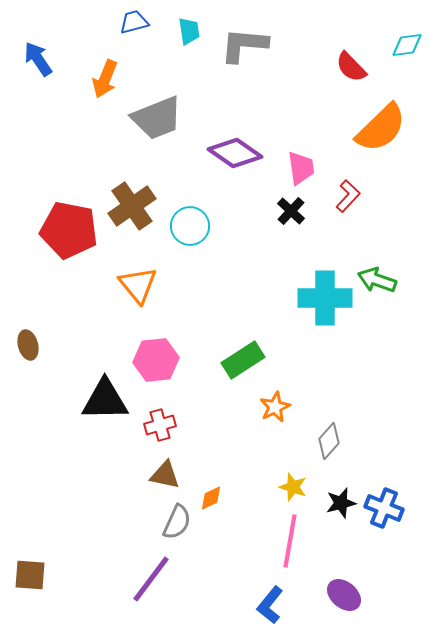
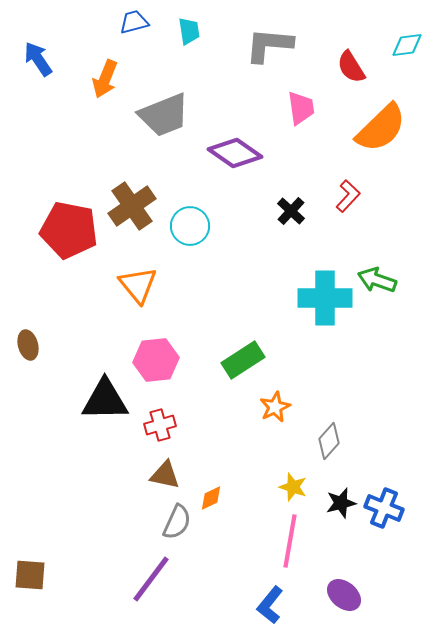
gray L-shape: moved 25 px right
red semicircle: rotated 12 degrees clockwise
gray trapezoid: moved 7 px right, 3 px up
pink trapezoid: moved 60 px up
